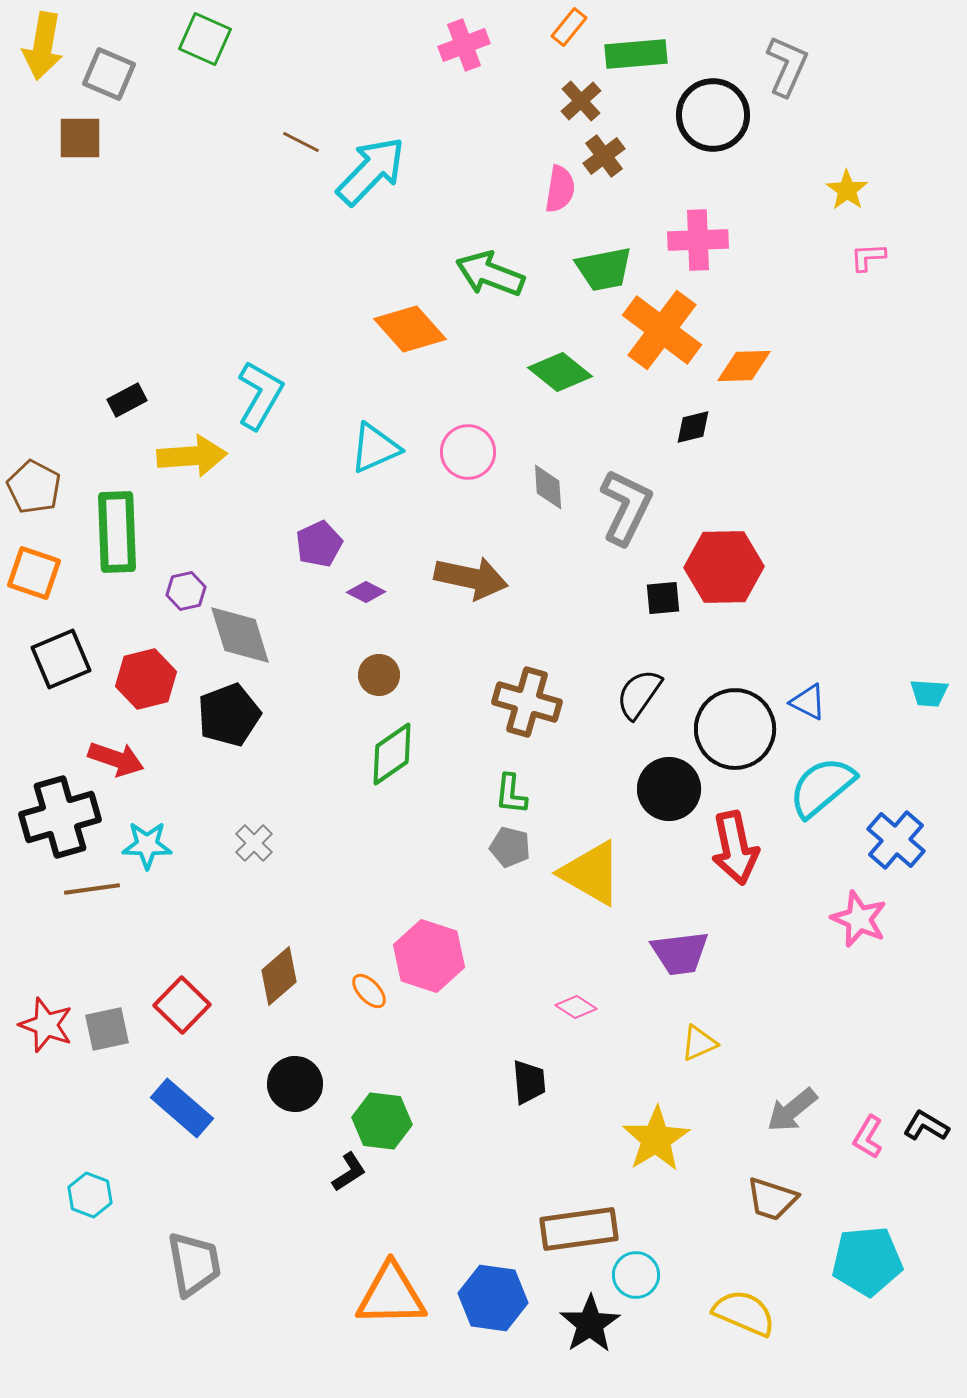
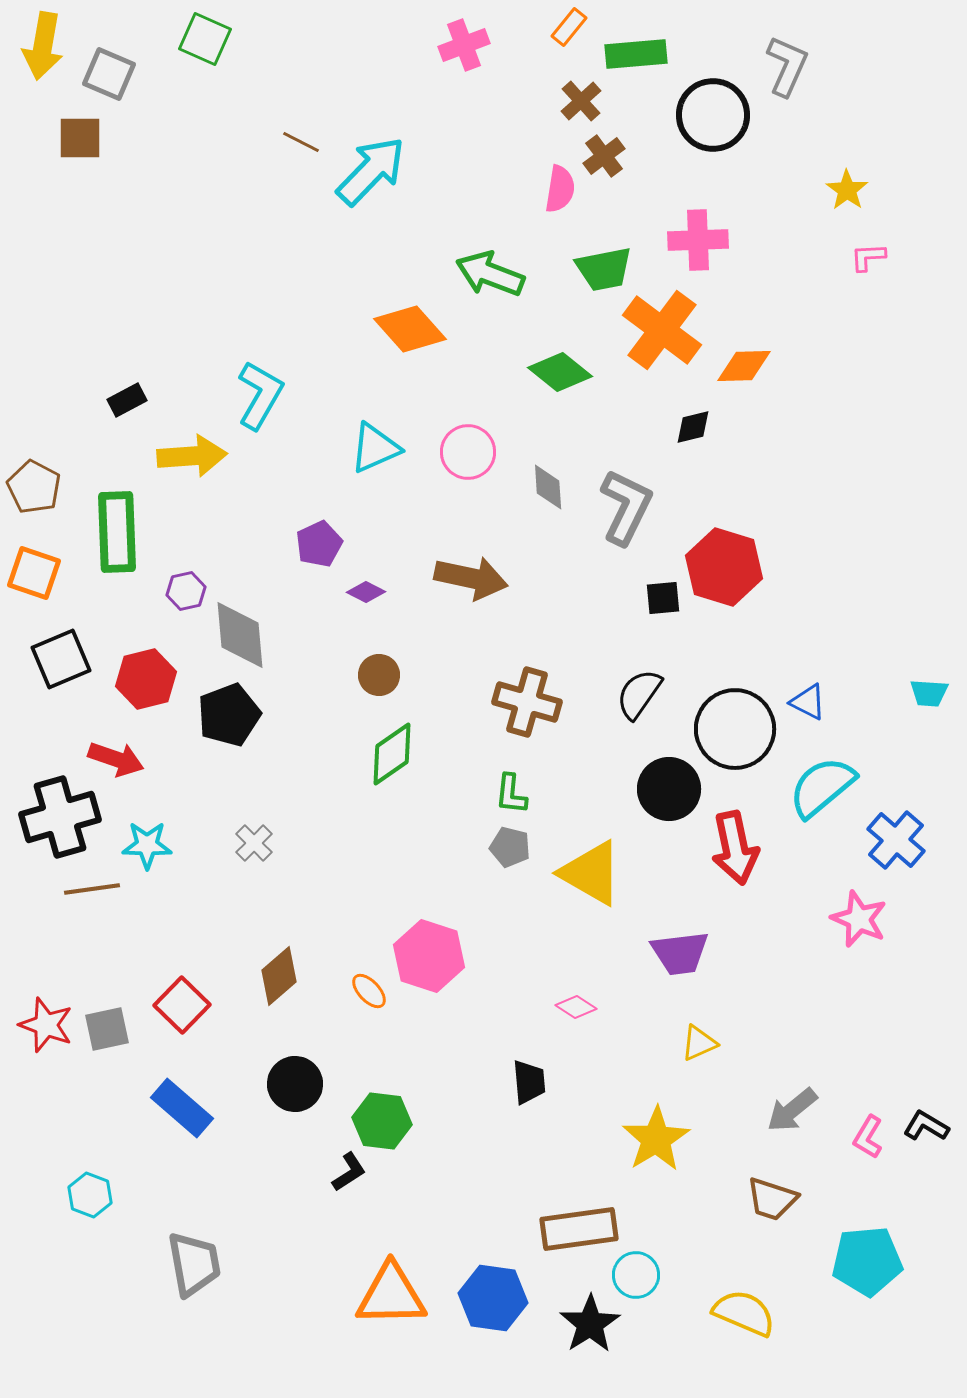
red hexagon at (724, 567): rotated 18 degrees clockwise
gray diamond at (240, 635): rotated 12 degrees clockwise
